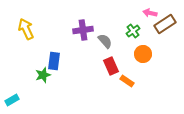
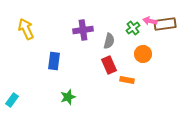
pink arrow: moved 8 px down
brown rectangle: rotated 25 degrees clockwise
green cross: moved 3 px up
gray semicircle: moved 4 px right; rotated 56 degrees clockwise
red rectangle: moved 2 px left, 1 px up
green star: moved 25 px right, 22 px down
orange rectangle: moved 1 px up; rotated 24 degrees counterclockwise
cyan rectangle: rotated 24 degrees counterclockwise
